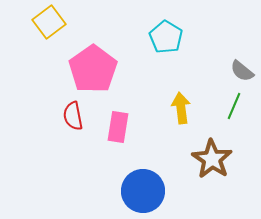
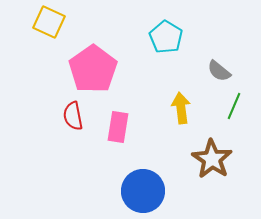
yellow square: rotated 28 degrees counterclockwise
gray semicircle: moved 23 px left
